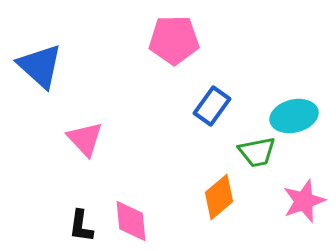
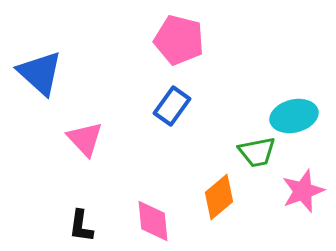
pink pentagon: moved 5 px right; rotated 15 degrees clockwise
blue triangle: moved 7 px down
blue rectangle: moved 40 px left
pink star: moved 1 px left, 10 px up
pink diamond: moved 22 px right
